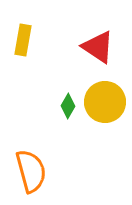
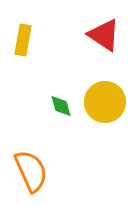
red triangle: moved 6 px right, 12 px up
green diamond: moved 7 px left; rotated 45 degrees counterclockwise
orange semicircle: rotated 9 degrees counterclockwise
